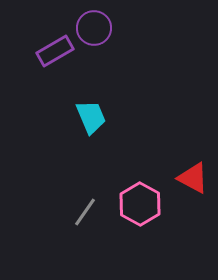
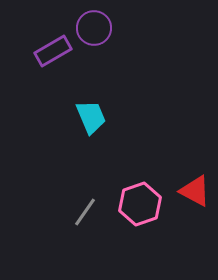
purple rectangle: moved 2 px left
red triangle: moved 2 px right, 13 px down
pink hexagon: rotated 12 degrees clockwise
